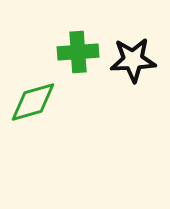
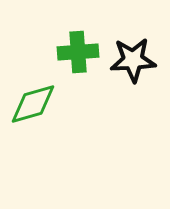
green diamond: moved 2 px down
